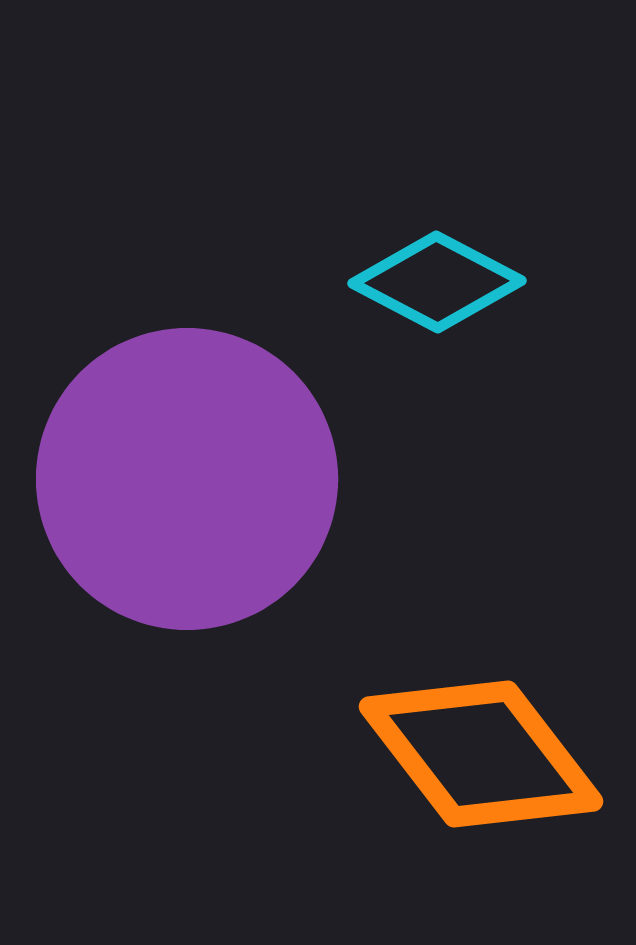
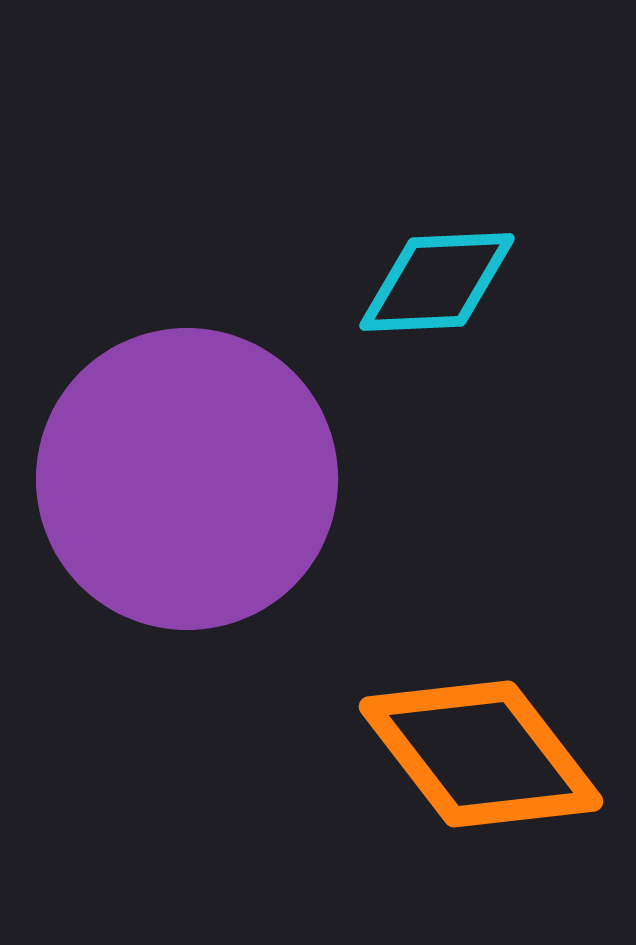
cyan diamond: rotated 30 degrees counterclockwise
